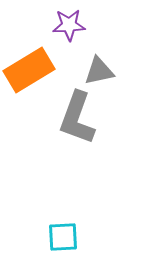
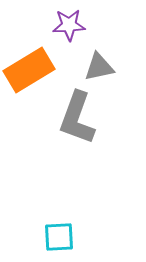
gray triangle: moved 4 px up
cyan square: moved 4 px left
